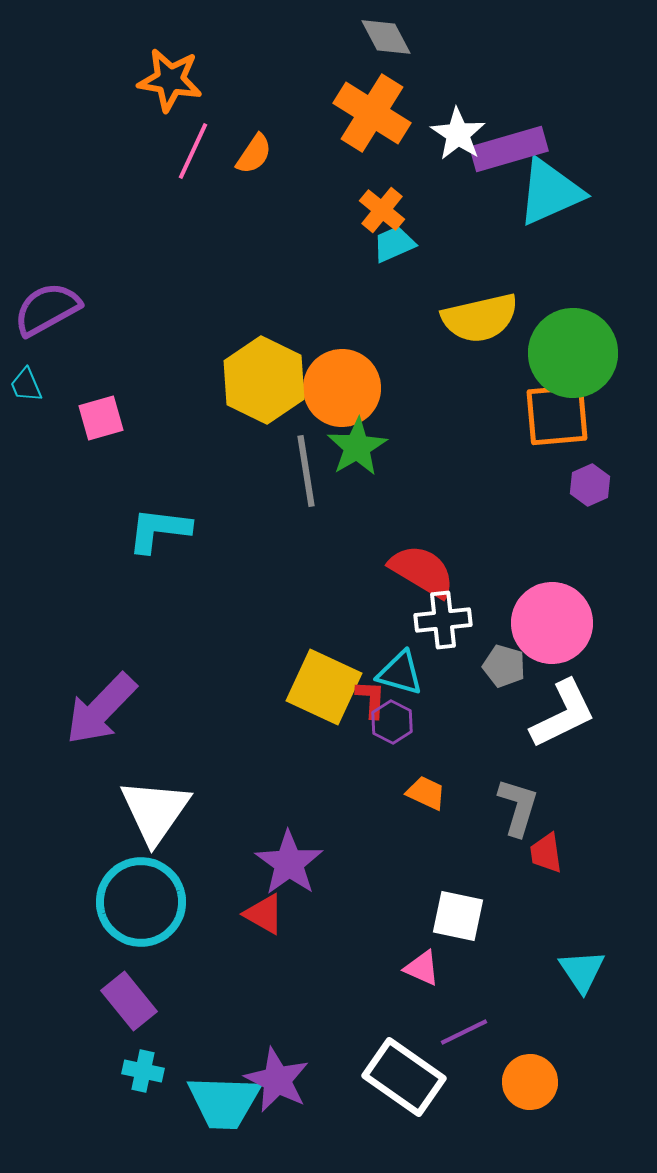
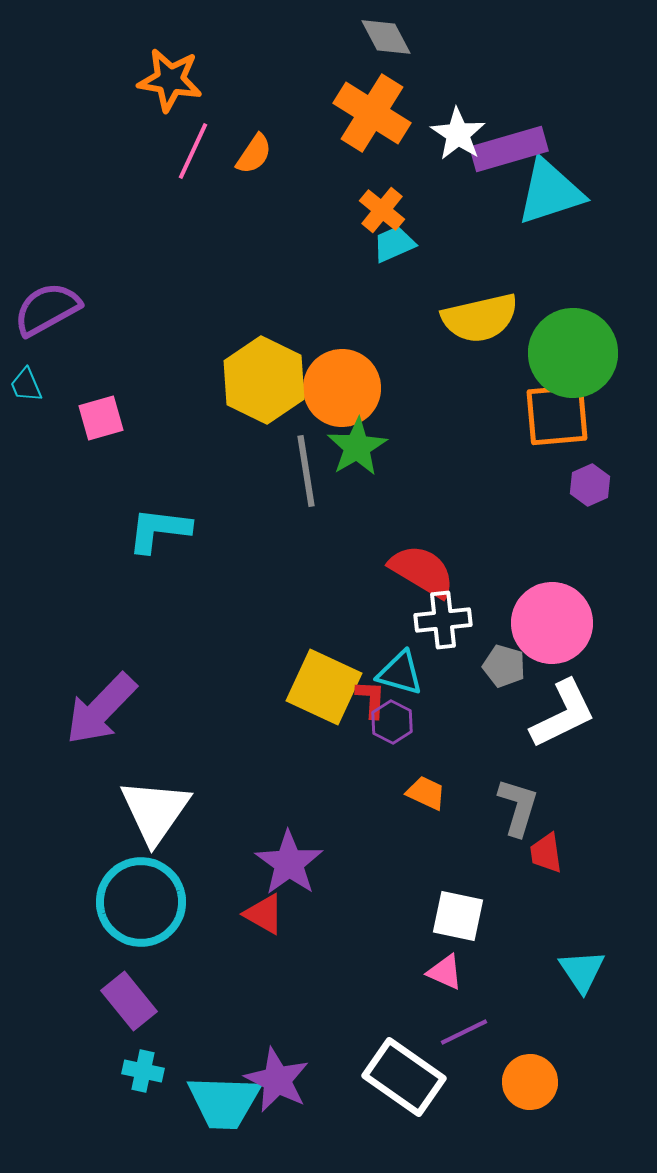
cyan triangle at (550, 192): rotated 6 degrees clockwise
pink triangle at (422, 968): moved 23 px right, 4 px down
